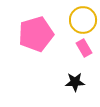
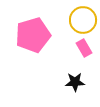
pink pentagon: moved 3 px left, 1 px down
